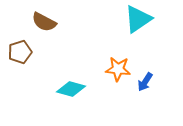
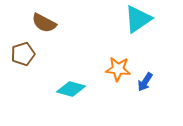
brown semicircle: moved 1 px down
brown pentagon: moved 3 px right, 2 px down
